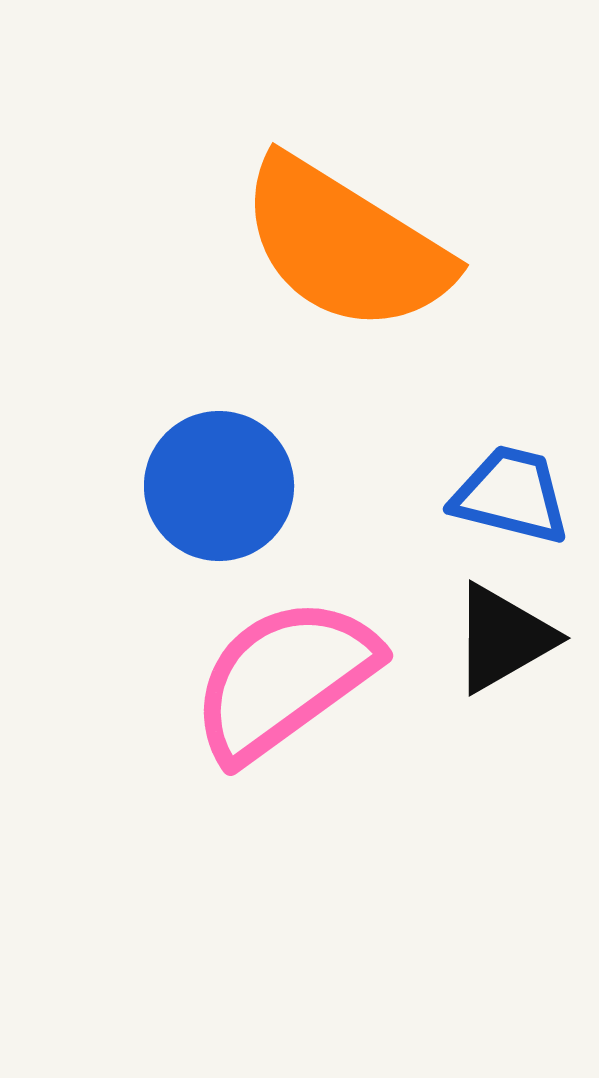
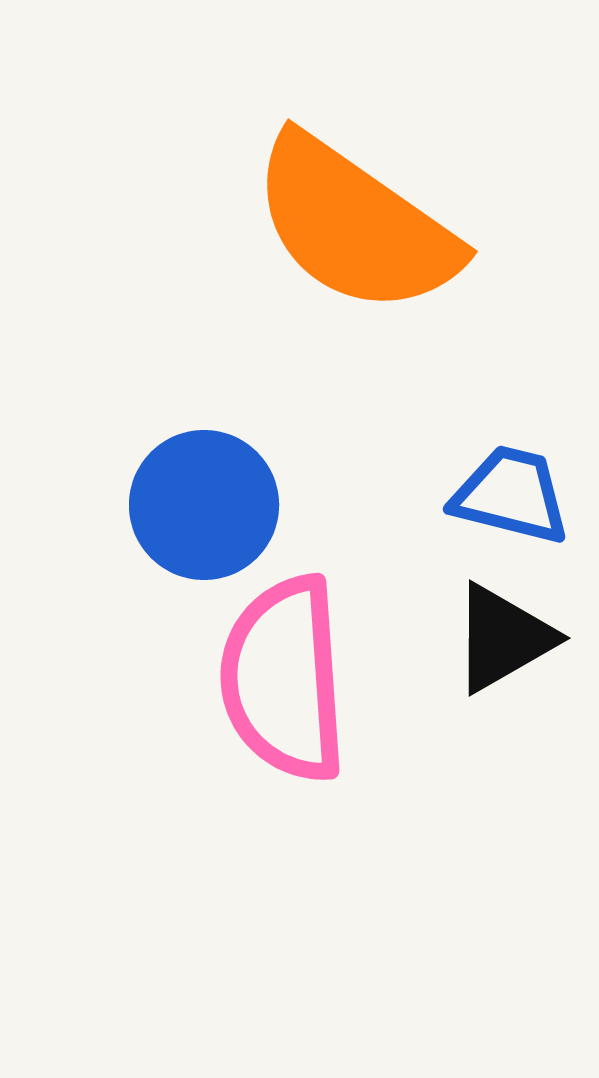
orange semicircle: moved 10 px right, 20 px up; rotated 3 degrees clockwise
blue circle: moved 15 px left, 19 px down
pink semicircle: rotated 58 degrees counterclockwise
